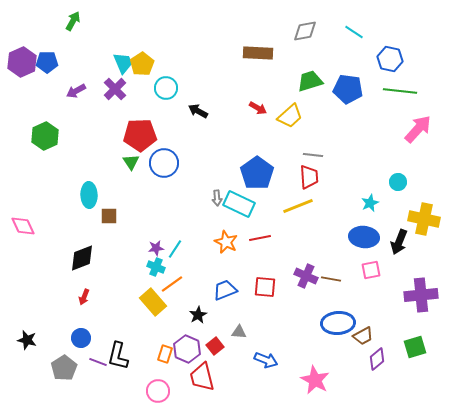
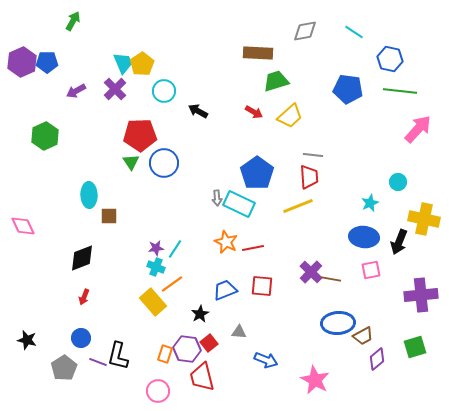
green trapezoid at (310, 81): moved 34 px left
cyan circle at (166, 88): moved 2 px left, 3 px down
red arrow at (258, 108): moved 4 px left, 4 px down
red line at (260, 238): moved 7 px left, 10 px down
purple cross at (306, 276): moved 5 px right, 4 px up; rotated 20 degrees clockwise
red square at (265, 287): moved 3 px left, 1 px up
black star at (198, 315): moved 2 px right, 1 px up
red square at (215, 346): moved 6 px left, 3 px up
purple hexagon at (187, 349): rotated 16 degrees counterclockwise
